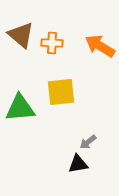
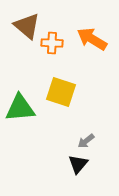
brown triangle: moved 6 px right, 9 px up
orange arrow: moved 8 px left, 7 px up
yellow square: rotated 24 degrees clockwise
gray arrow: moved 2 px left, 1 px up
black triangle: rotated 40 degrees counterclockwise
